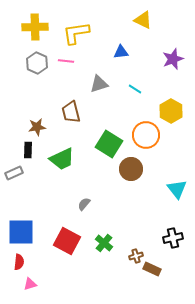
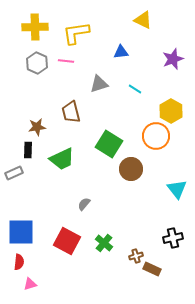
orange circle: moved 10 px right, 1 px down
